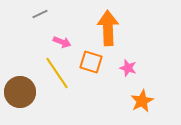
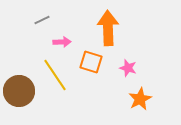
gray line: moved 2 px right, 6 px down
pink arrow: rotated 24 degrees counterclockwise
yellow line: moved 2 px left, 2 px down
brown circle: moved 1 px left, 1 px up
orange star: moved 2 px left, 2 px up
